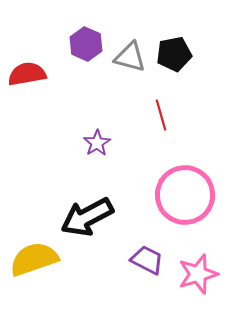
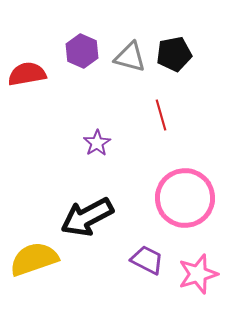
purple hexagon: moved 4 px left, 7 px down
pink circle: moved 3 px down
